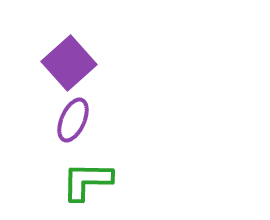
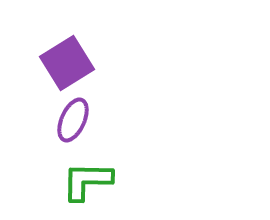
purple square: moved 2 px left; rotated 10 degrees clockwise
